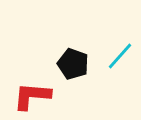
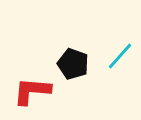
red L-shape: moved 5 px up
